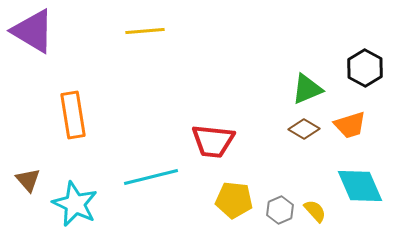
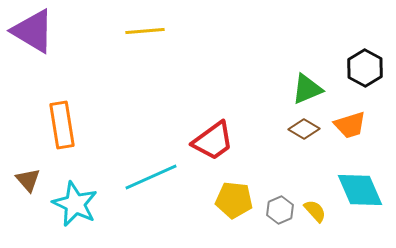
orange rectangle: moved 11 px left, 10 px down
red trapezoid: rotated 42 degrees counterclockwise
cyan line: rotated 10 degrees counterclockwise
cyan diamond: moved 4 px down
